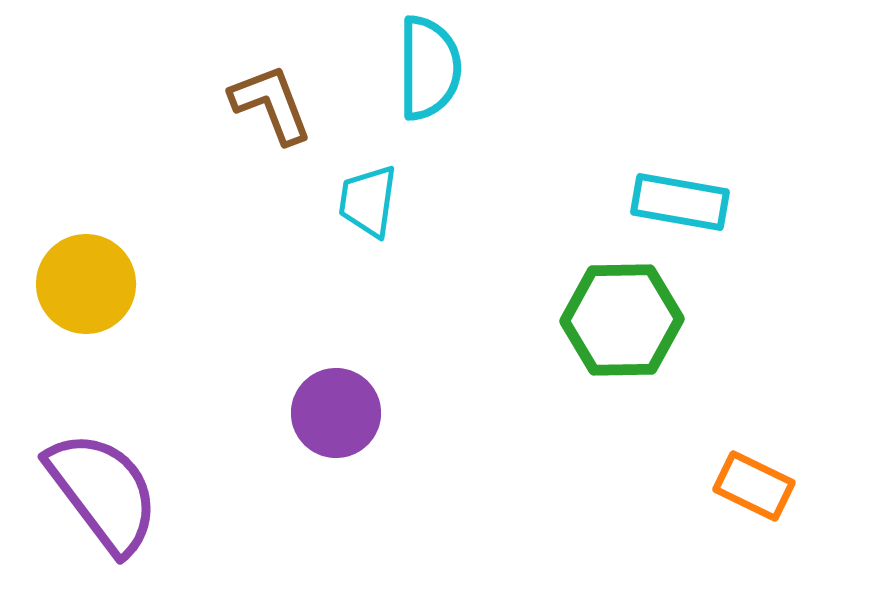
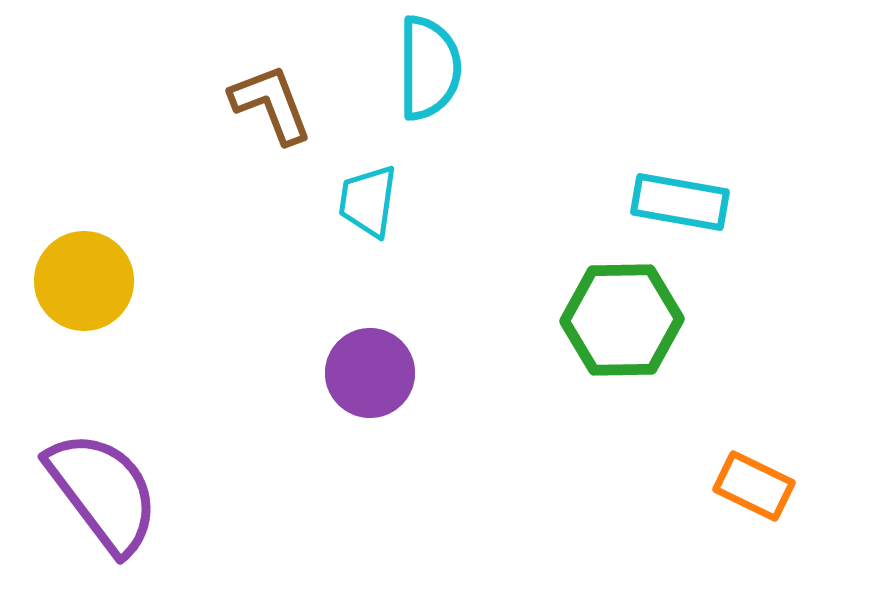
yellow circle: moved 2 px left, 3 px up
purple circle: moved 34 px right, 40 px up
